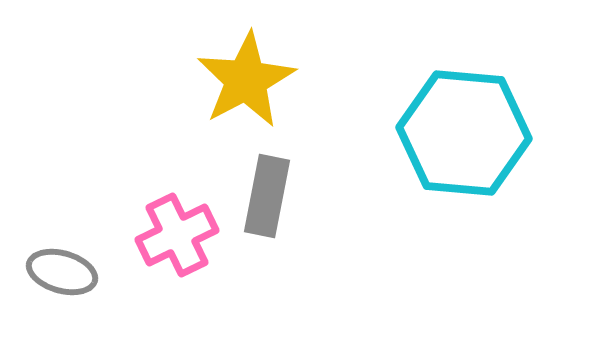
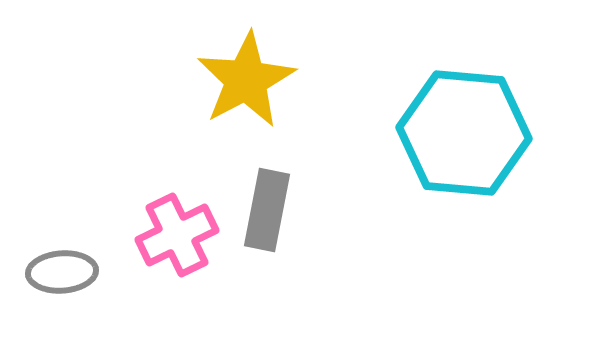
gray rectangle: moved 14 px down
gray ellipse: rotated 20 degrees counterclockwise
